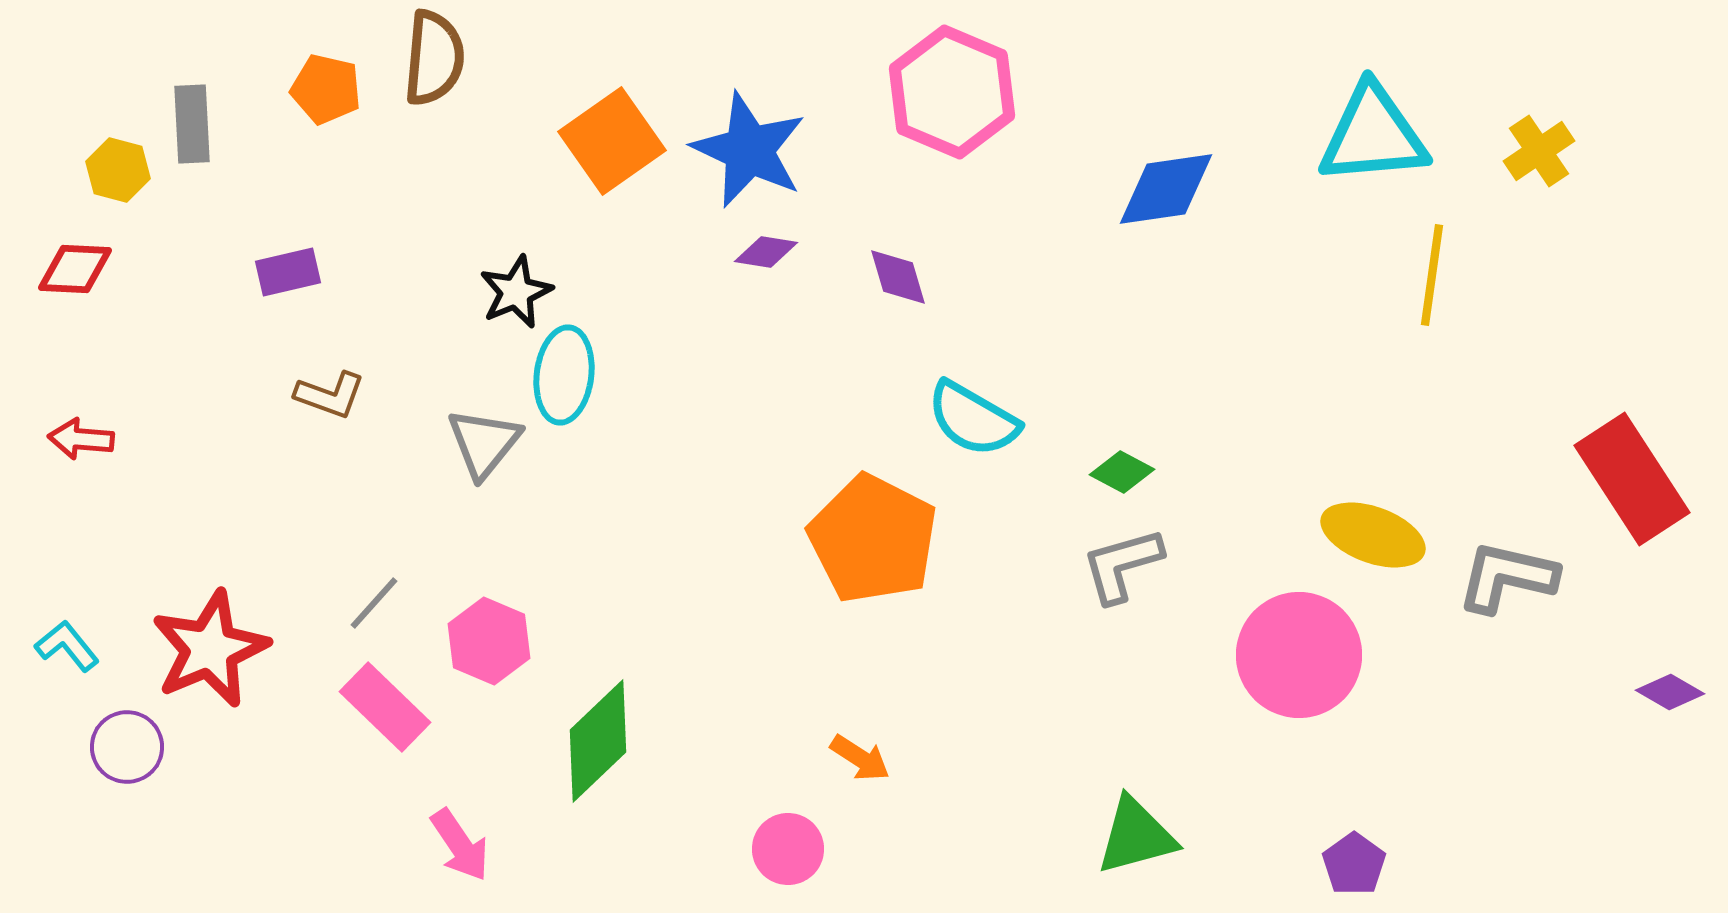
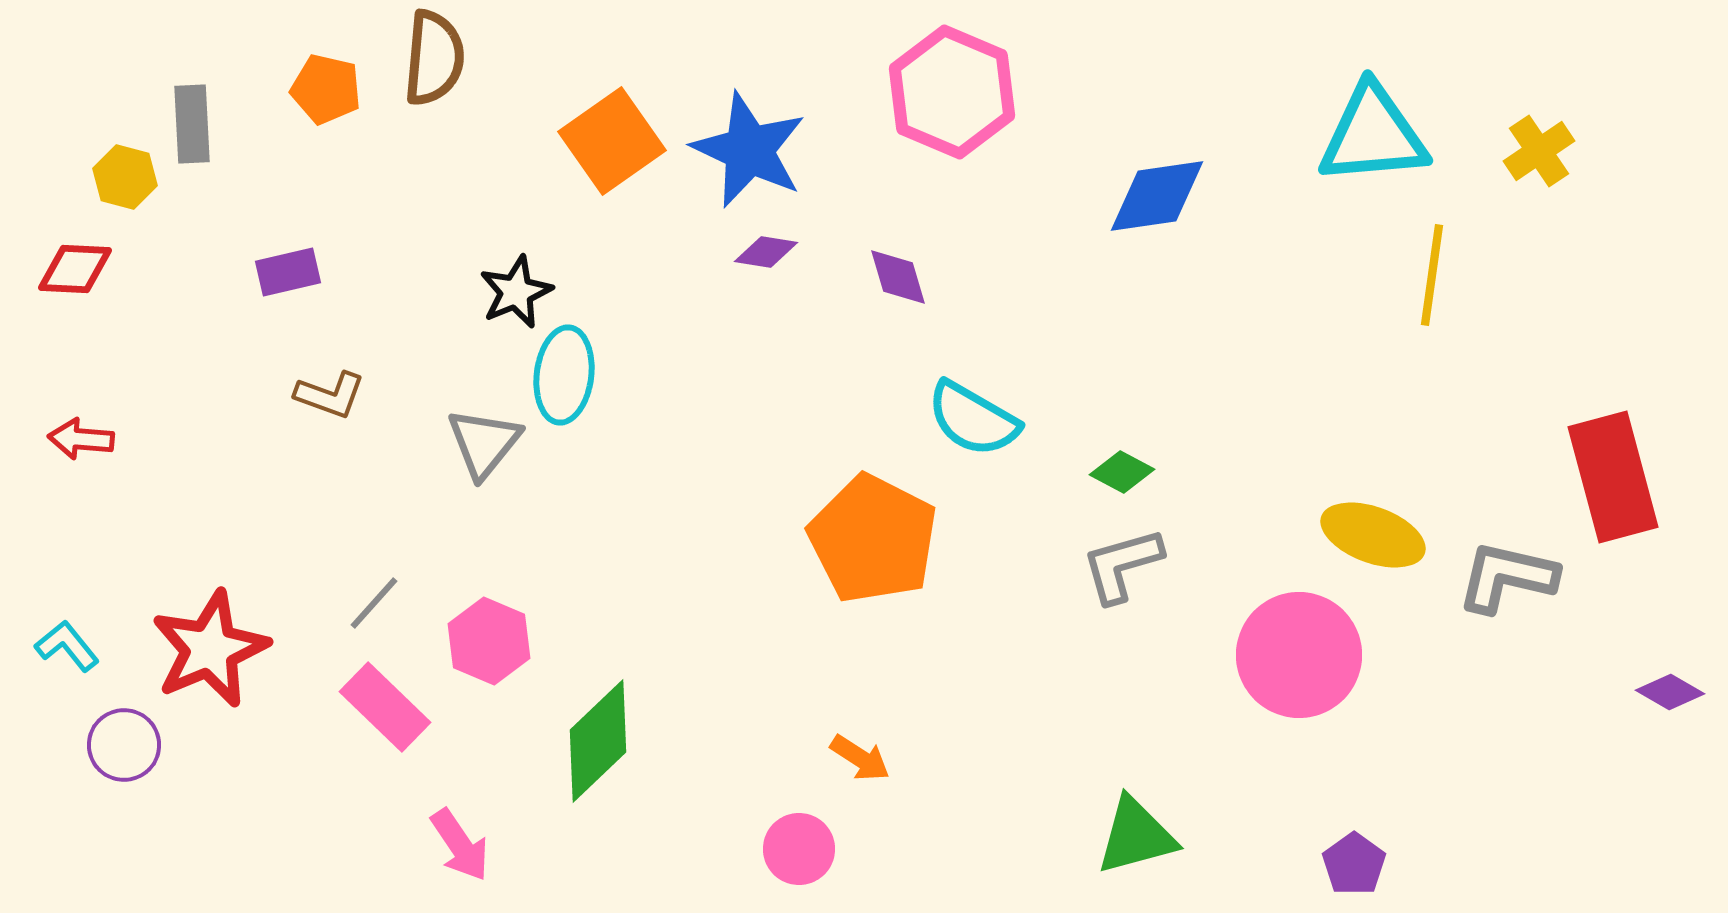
yellow hexagon at (118, 170): moved 7 px right, 7 px down
blue diamond at (1166, 189): moved 9 px left, 7 px down
red rectangle at (1632, 479): moved 19 px left, 2 px up; rotated 18 degrees clockwise
purple circle at (127, 747): moved 3 px left, 2 px up
pink circle at (788, 849): moved 11 px right
